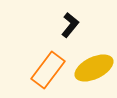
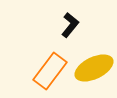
orange rectangle: moved 2 px right, 1 px down
